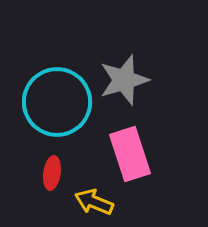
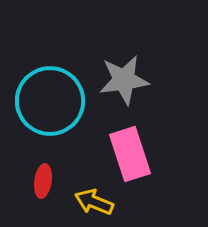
gray star: rotated 9 degrees clockwise
cyan circle: moved 7 px left, 1 px up
red ellipse: moved 9 px left, 8 px down
